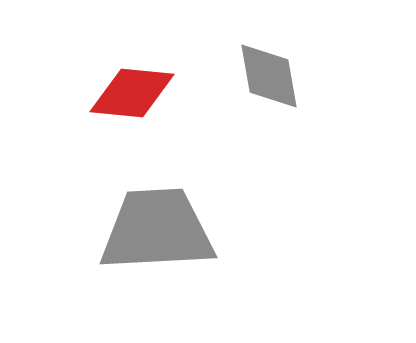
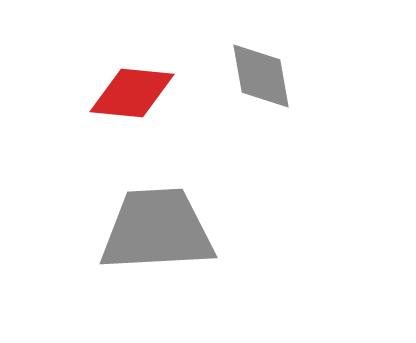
gray diamond: moved 8 px left
